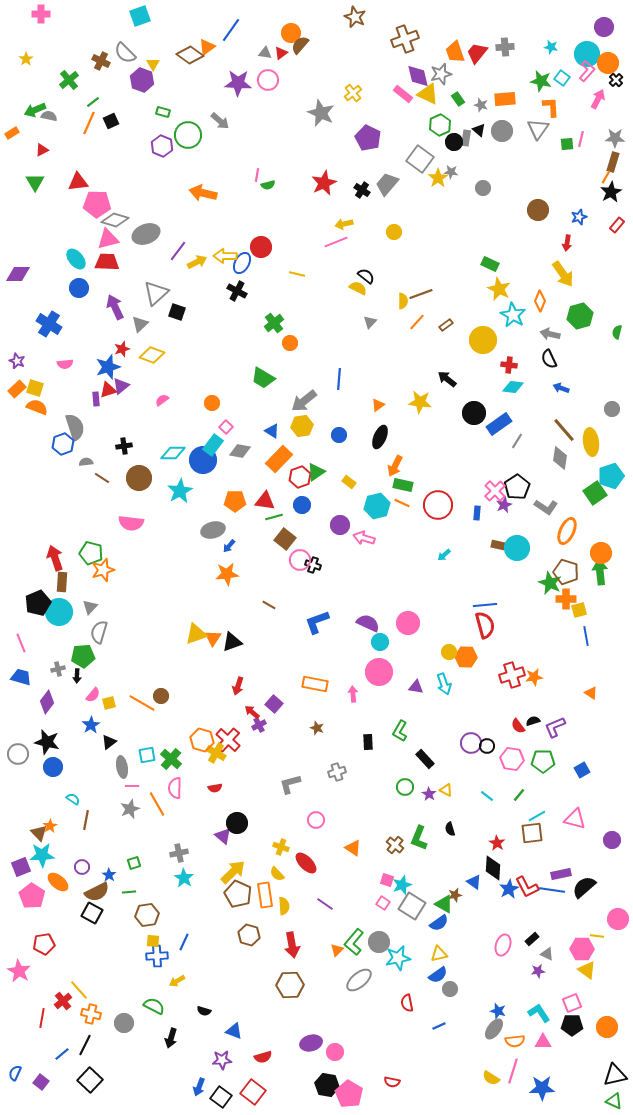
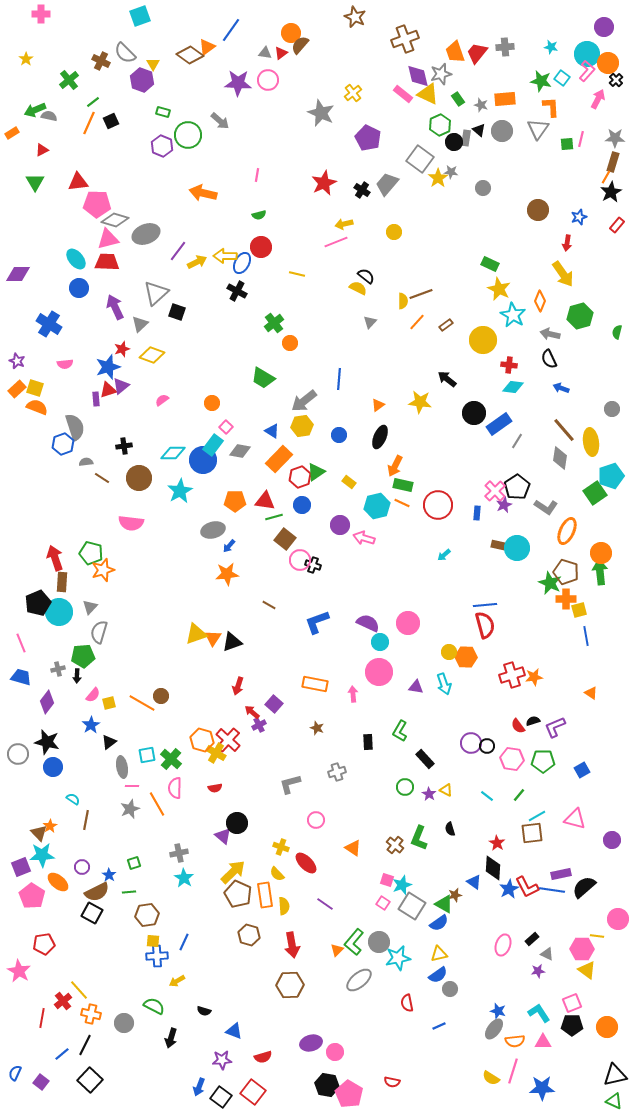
green semicircle at (268, 185): moved 9 px left, 30 px down
